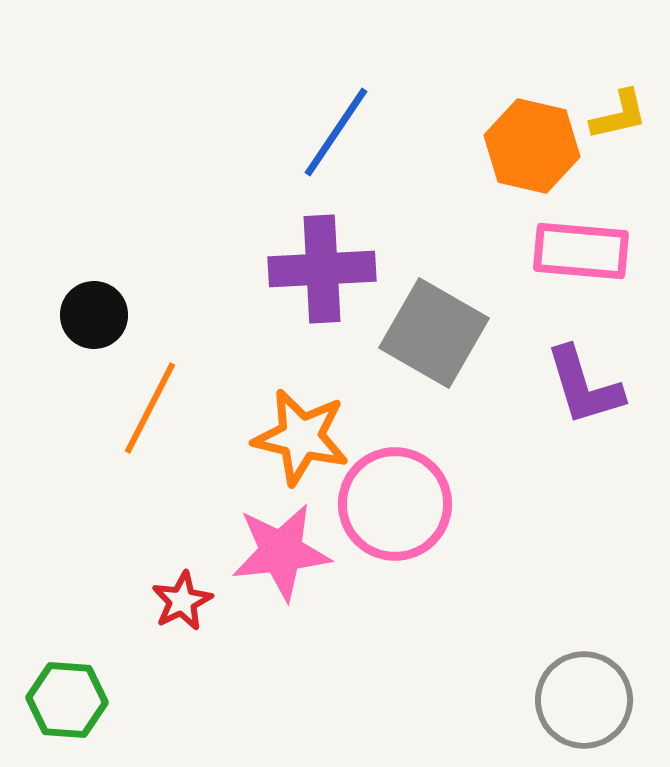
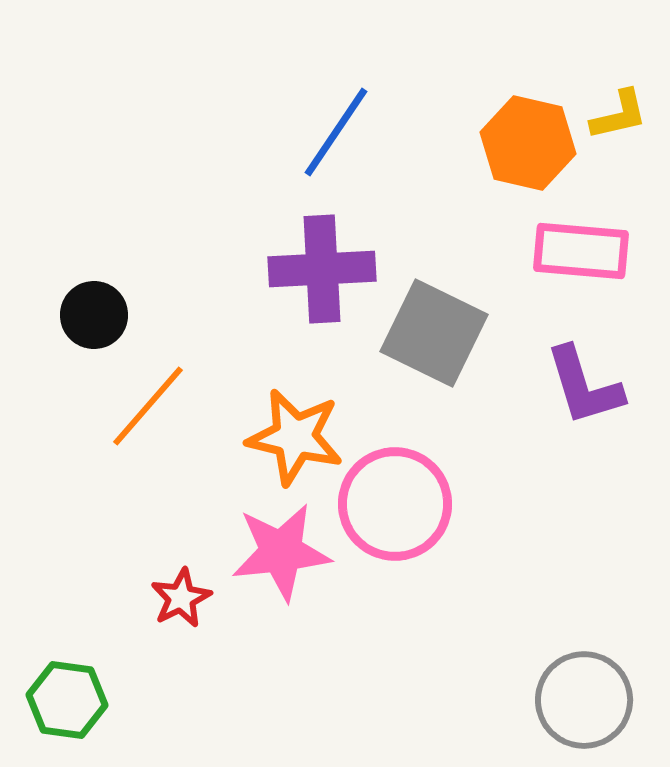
orange hexagon: moved 4 px left, 3 px up
gray square: rotated 4 degrees counterclockwise
orange line: moved 2 px left, 2 px up; rotated 14 degrees clockwise
orange star: moved 6 px left
red star: moved 1 px left, 3 px up
green hexagon: rotated 4 degrees clockwise
